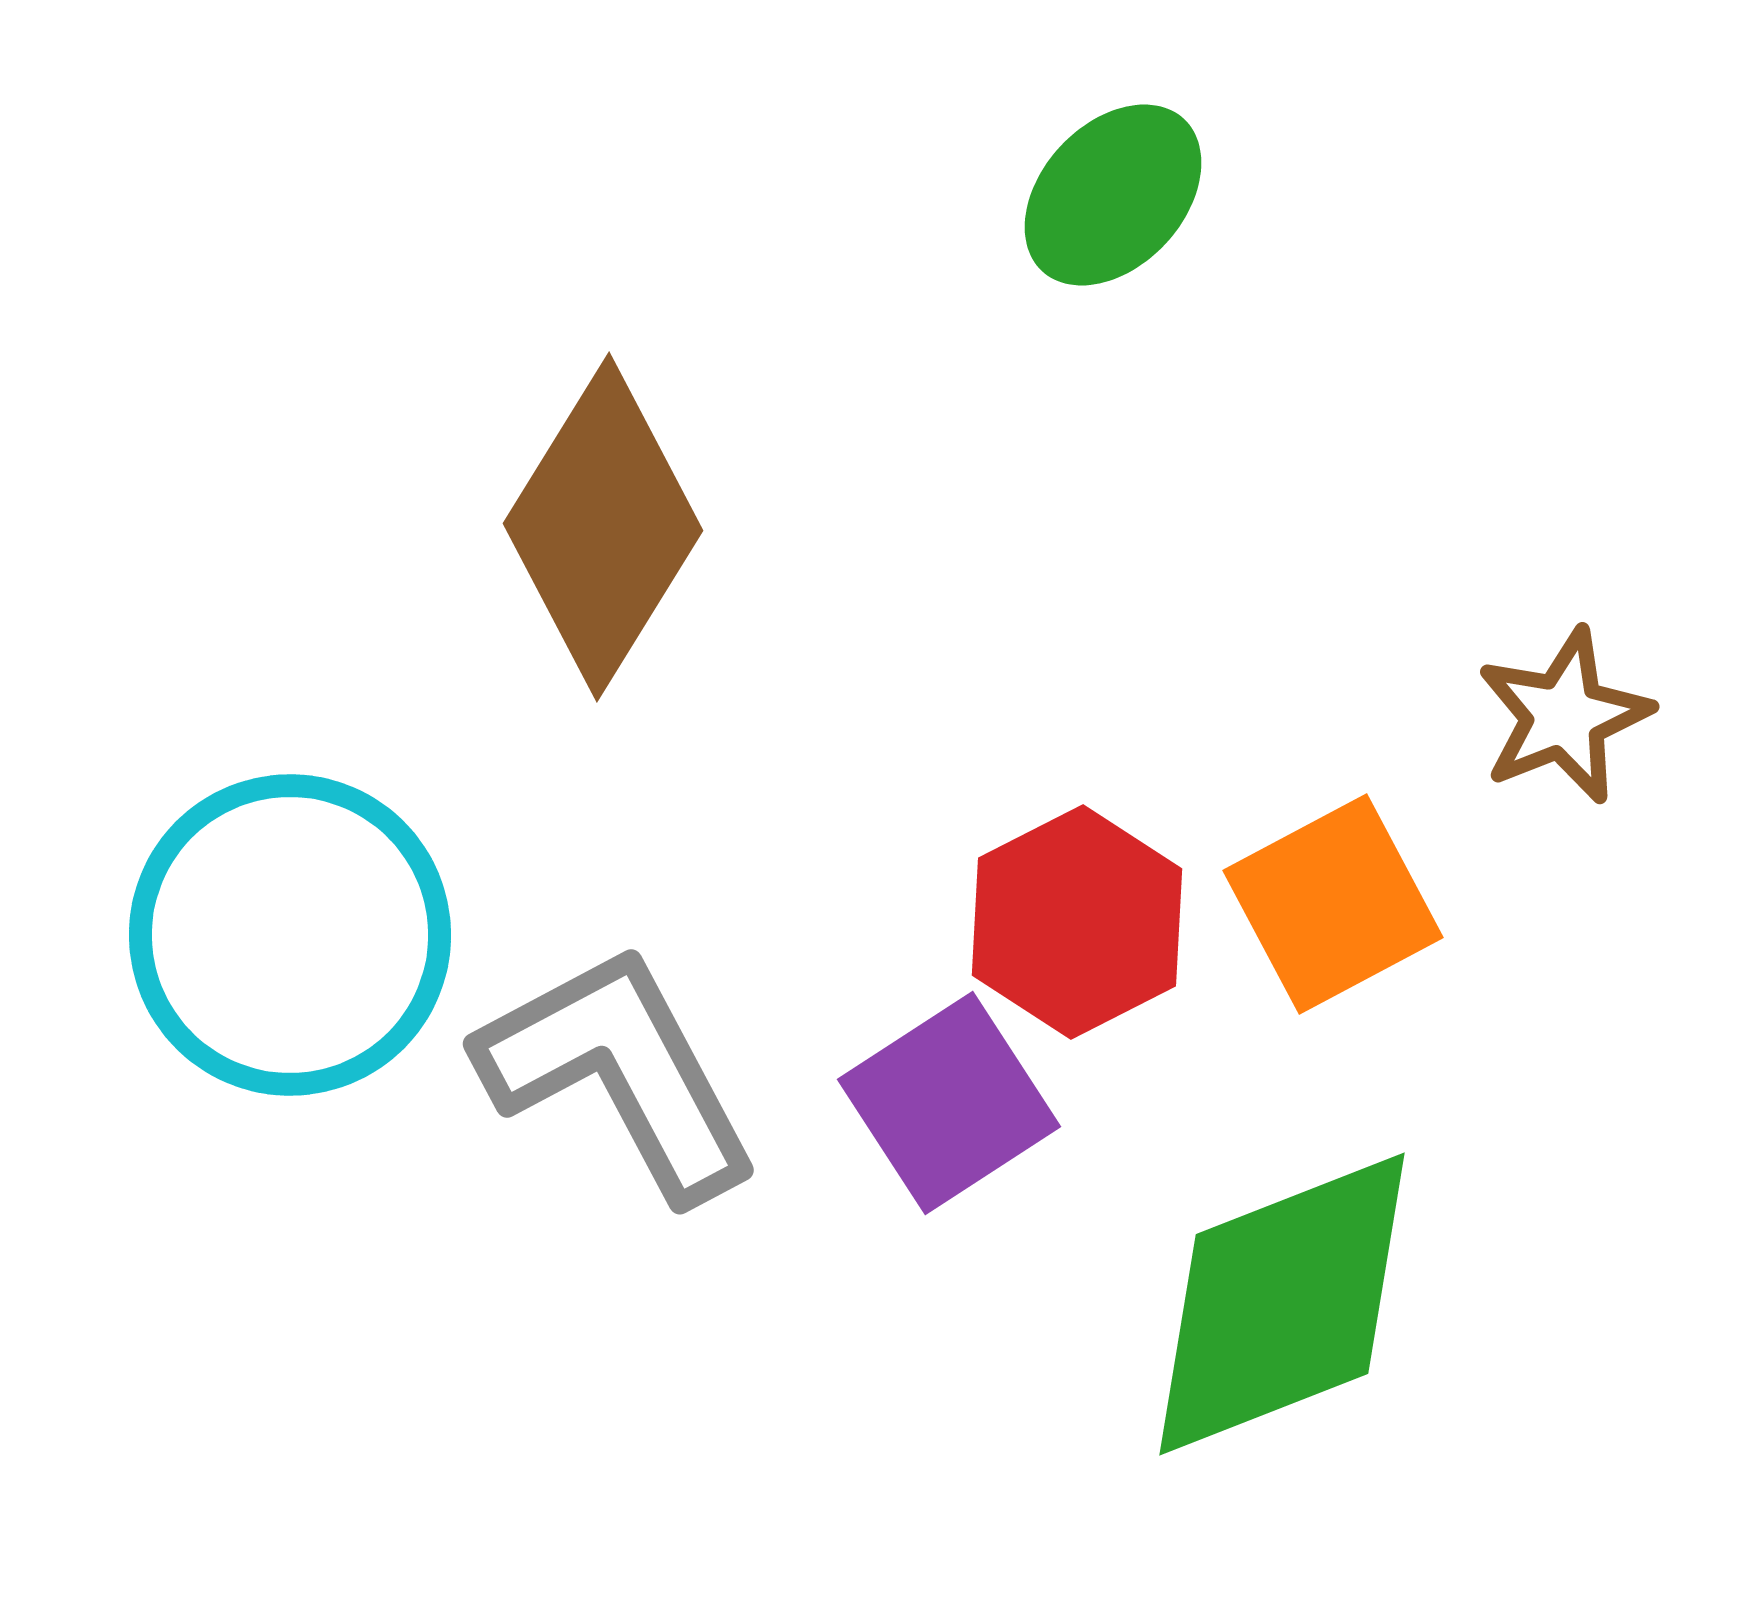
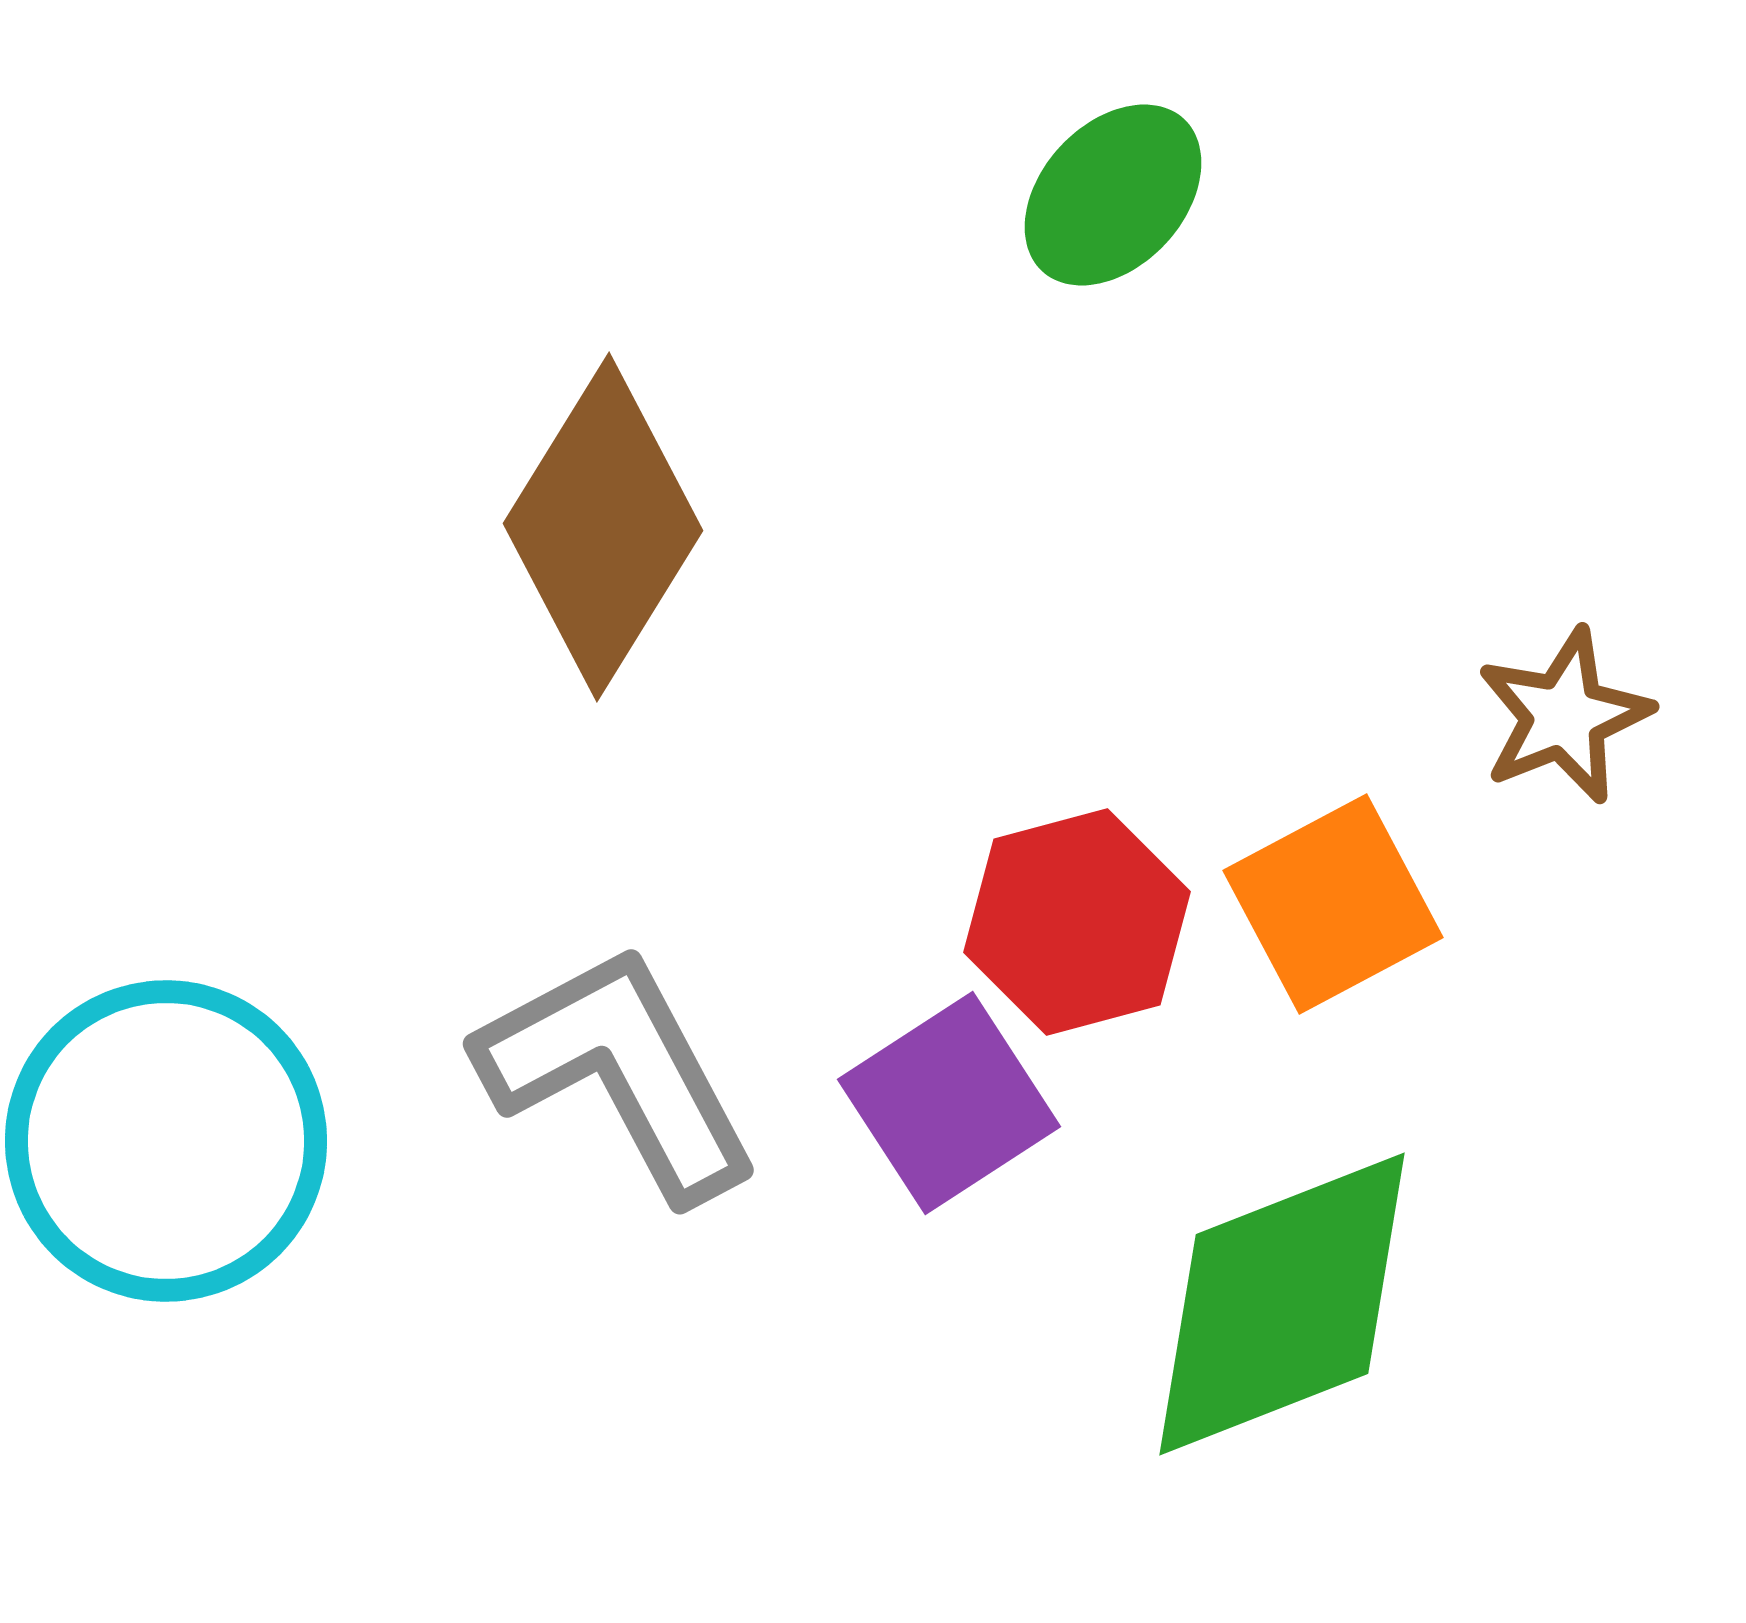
red hexagon: rotated 12 degrees clockwise
cyan circle: moved 124 px left, 206 px down
